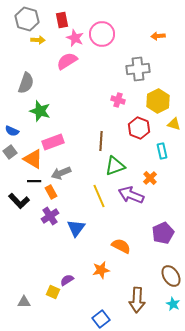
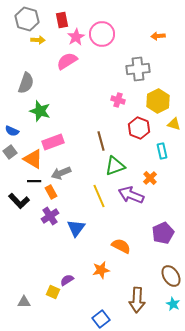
pink star: moved 1 px right, 1 px up; rotated 18 degrees clockwise
brown line: rotated 18 degrees counterclockwise
